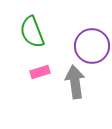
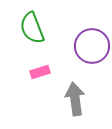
green semicircle: moved 4 px up
gray arrow: moved 17 px down
